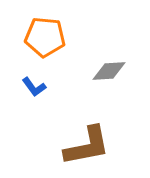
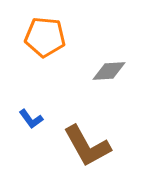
blue L-shape: moved 3 px left, 32 px down
brown L-shape: rotated 72 degrees clockwise
